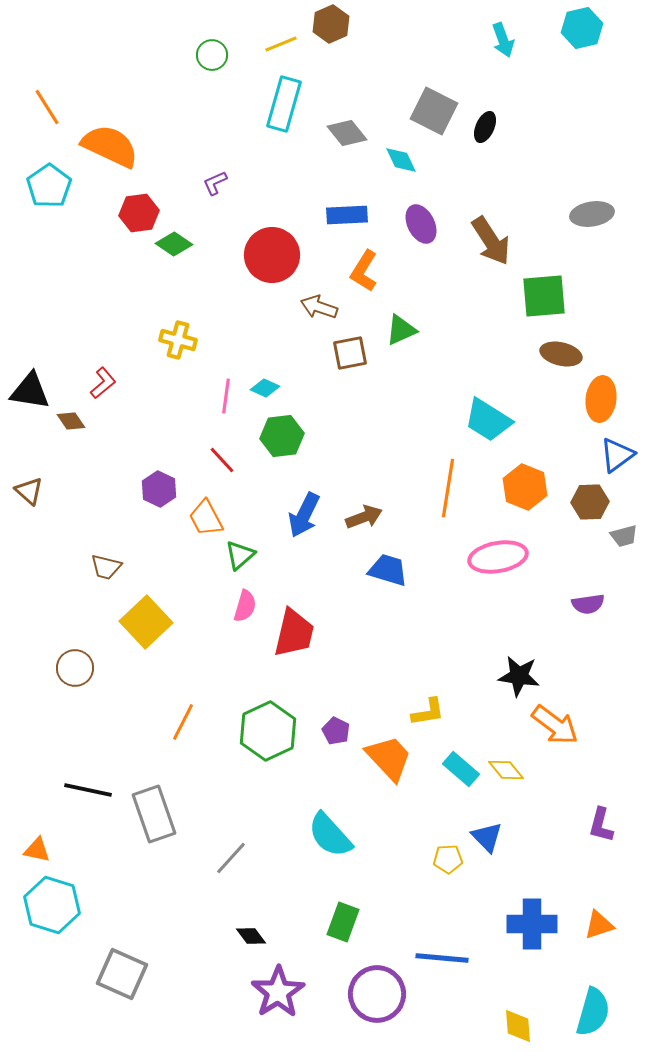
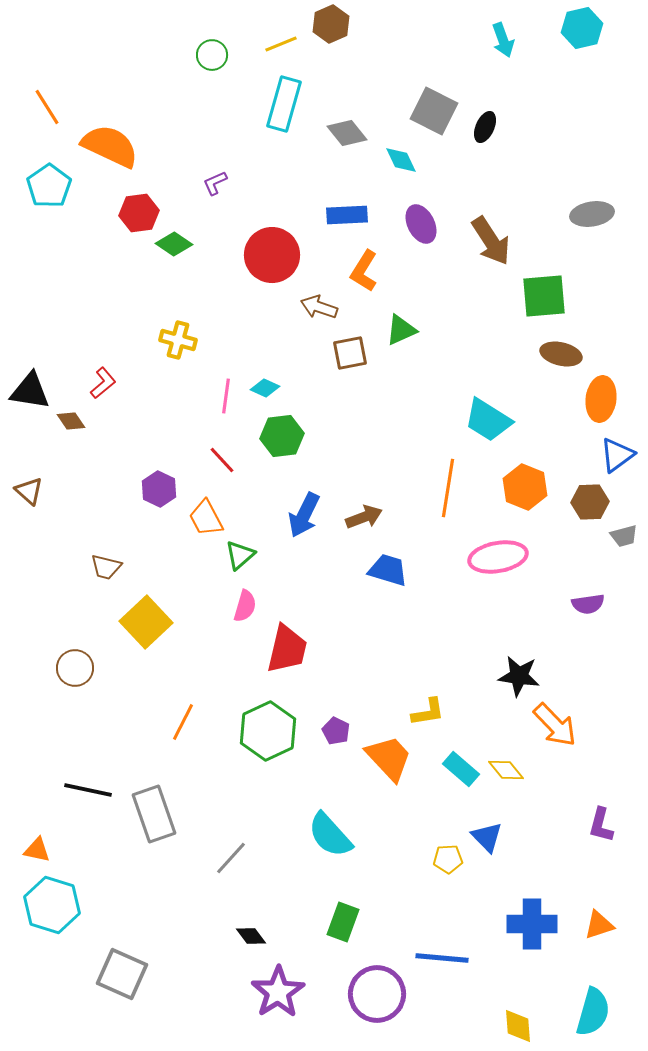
red trapezoid at (294, 633): moved 7 px left, 16 px down
orange arrow at (555, 725): rotated 9 degrees clockwise
